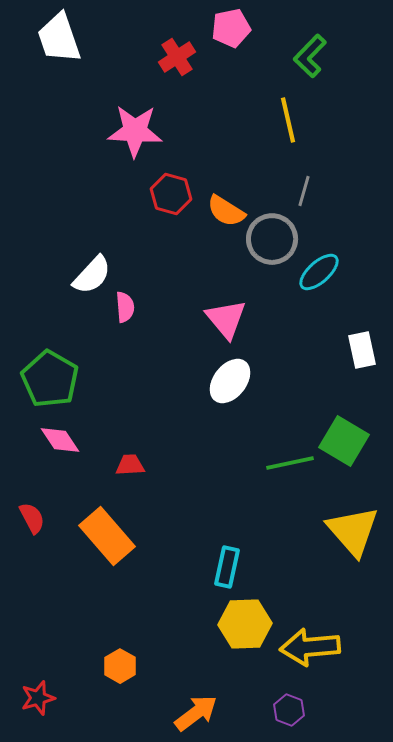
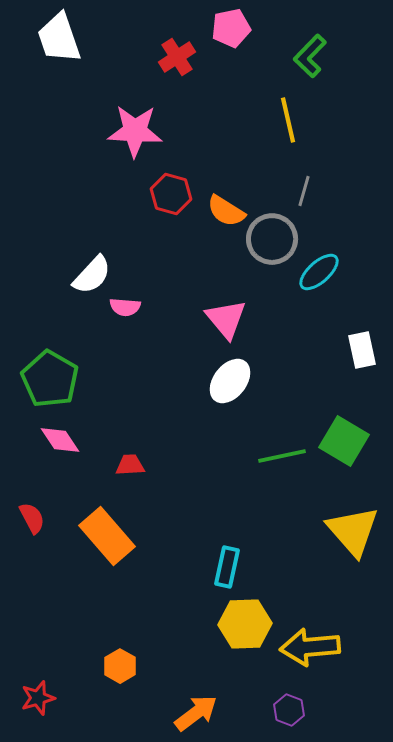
pink semicircle: rotated 100 degrees clockwise
green line: moved 8 px left, 7 px up
